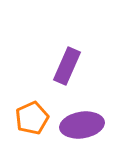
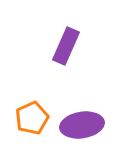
purple rectangle: moved 1 px left, 20 px up
